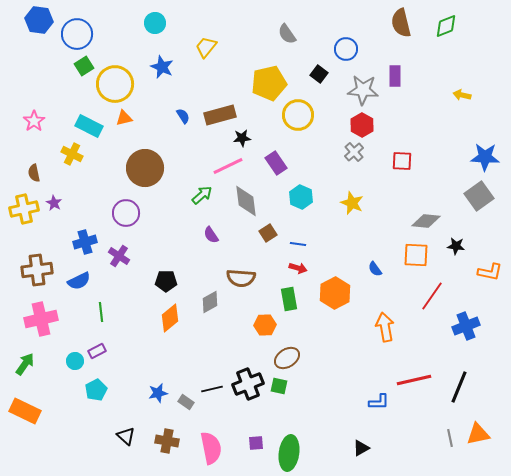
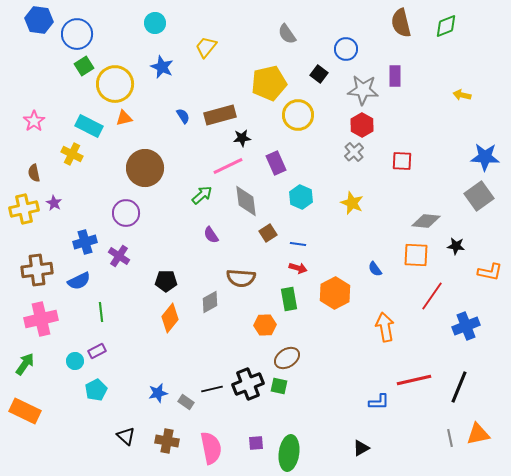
purple rectangle at (276, 163): rotated 10 degrees clockwise
orange diamond at (170, 318): rotated 12 degrees counterclockwise
